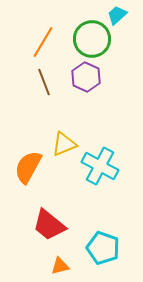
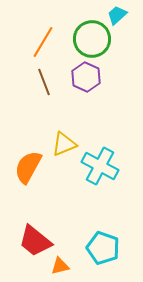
red trapezoid: moved 14 px left, 16 px down
